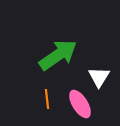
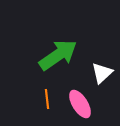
white triangle: moved 3 px right, 4 px up; rotated 15 degrees clockwise
